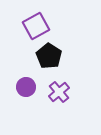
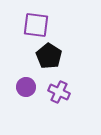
purple square: moved 1 px up; rotated 36 degrees clockwise
purple cross: rotated 25 degrees counterclockwise
